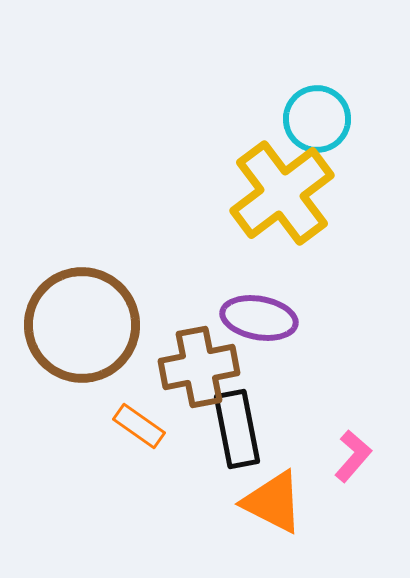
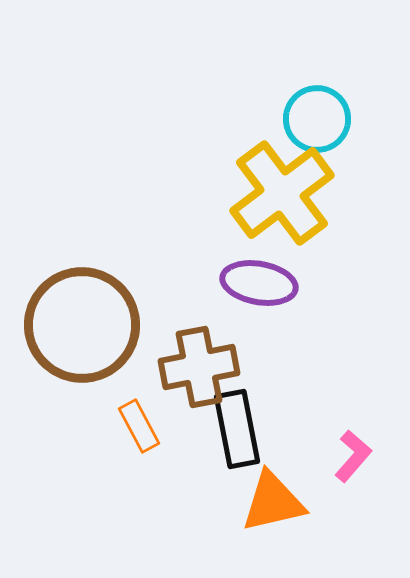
purple ellipse: moved 35 px up
orange rectangle: rotated 27 degrees clockwise
orange triangle: rotated 40 degrees counterclockwise
